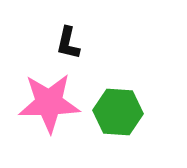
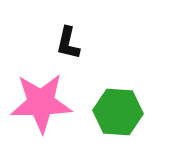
pink star: moved 8 px left
